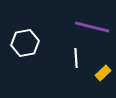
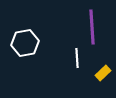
purple line: rotated 72 degrees clockwise
white line: moved 1 px right
